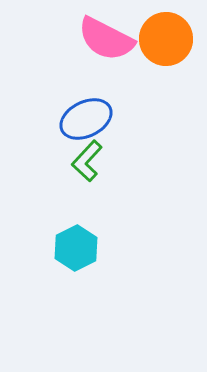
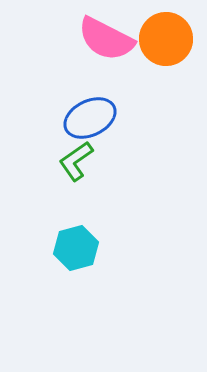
blue ellipse: moved 4 px right, 1 px up
green L-shape: moved 11 px left; rotated 12 degrees clockwise
cyan hexagon: rotated 12 degrees clockwise
